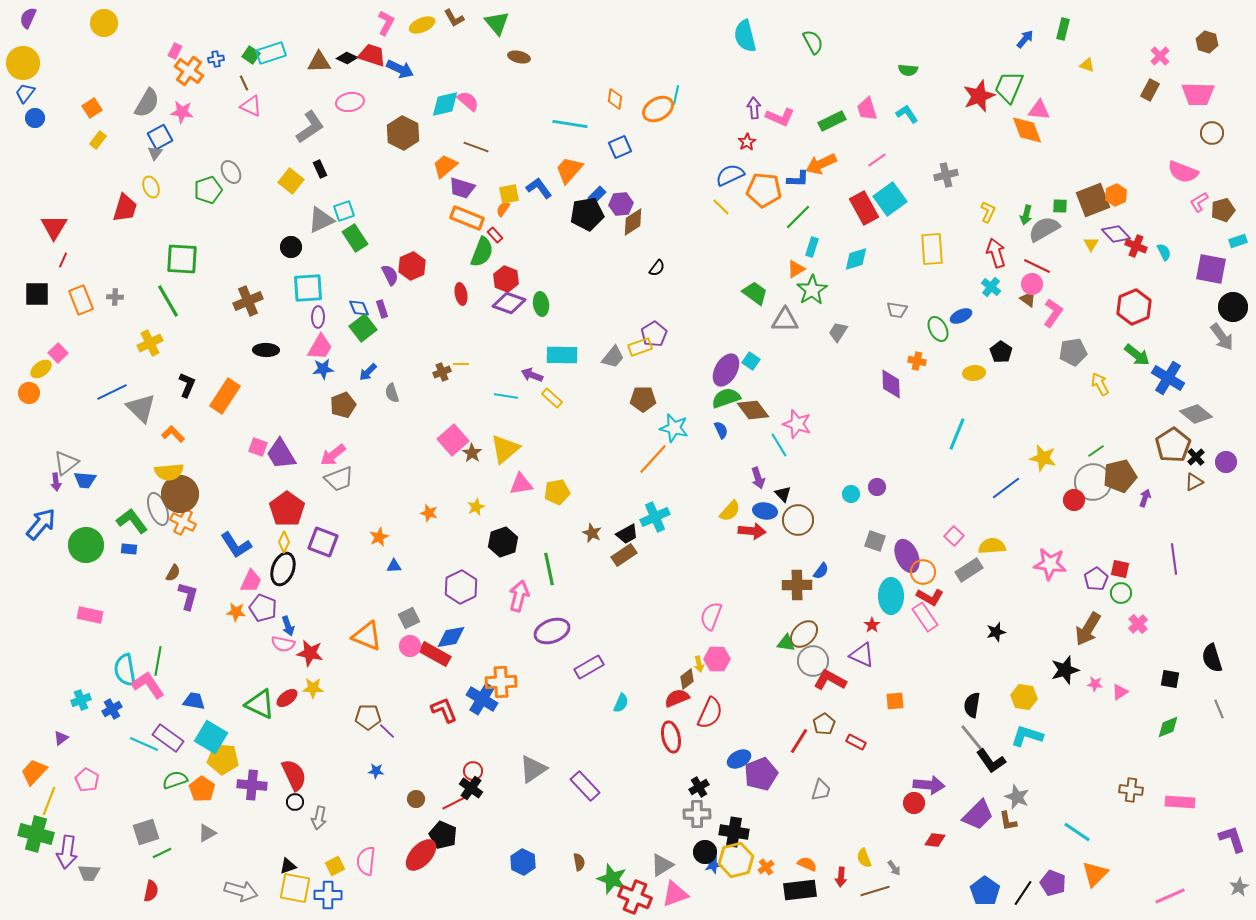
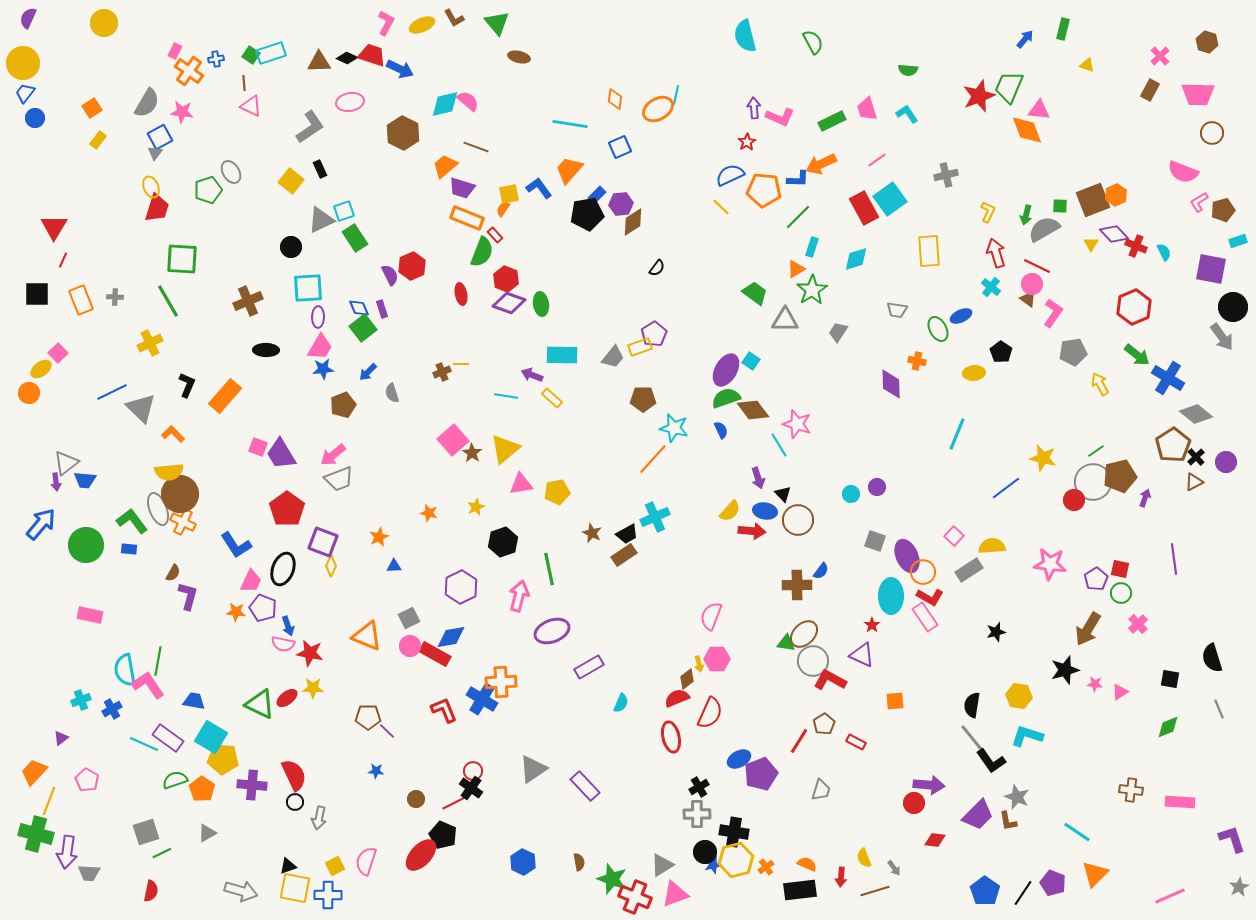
brown line at (244, 83): rotated 21 degrees clockwise
red trapezoid at (125, 208): moved 32 px right
purple diamond at (1116, 234): moved 2 px left
yellow rectangle at (932, 249): moved 3 px left, 2 px down
orange rectangle at (225, 396): rotated 8 degrees clockwise
yellow diamond at (284, 542): moved 47 px right, 24 px down
yellow hexagon at (1024, 697): moved 5 px left, 1 px up
pink semicircle at (366, 861): rotated 12 degrees clockwise
